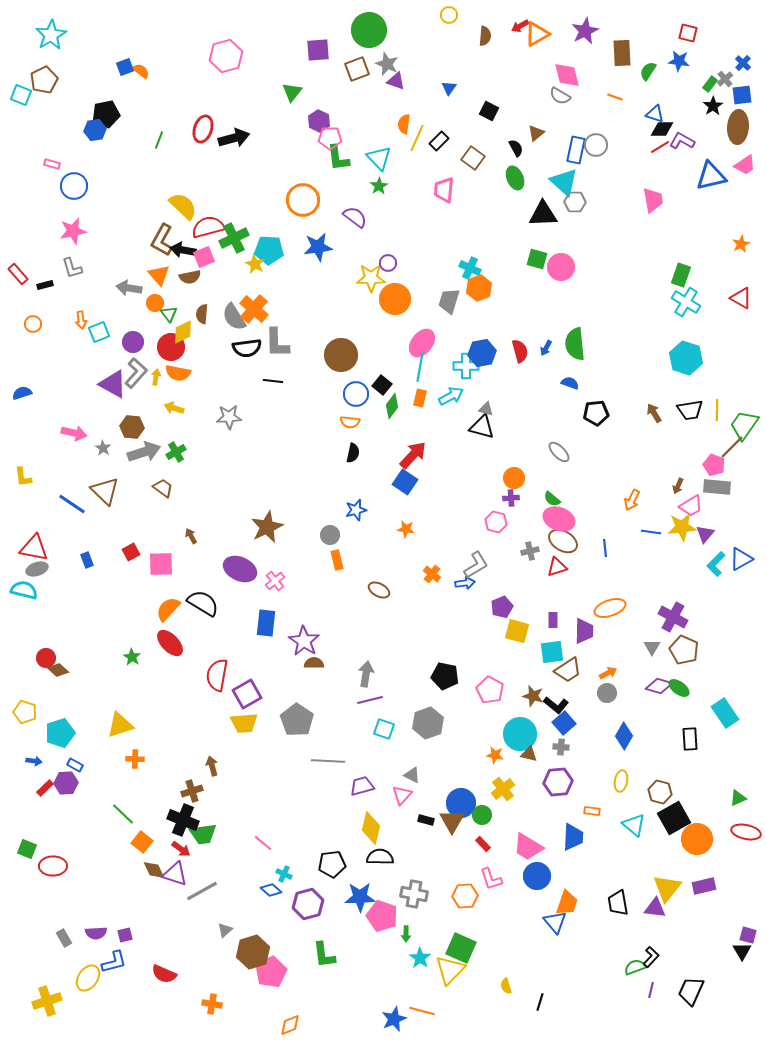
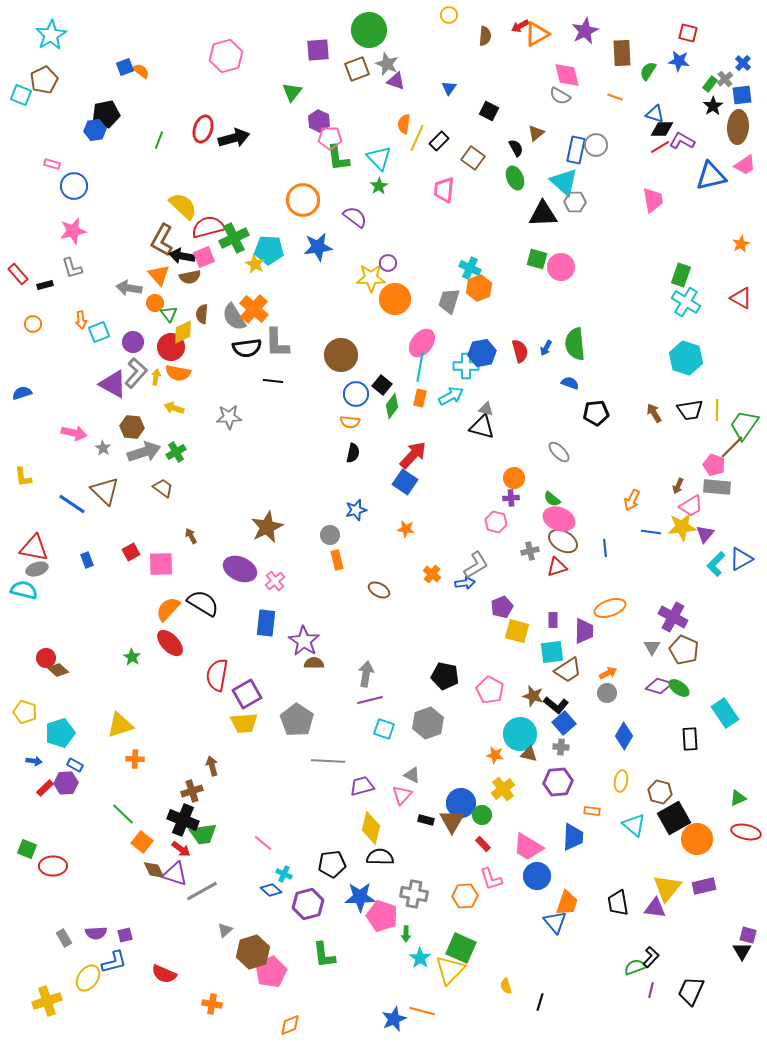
black arrow at (183, 250): moved 1 px left, 6 px down
